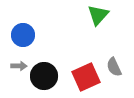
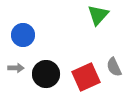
gray arrow: moved 3 px left, 2 px down
black circle: moved 2 px right, 2 px up
